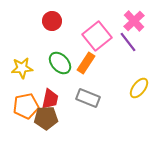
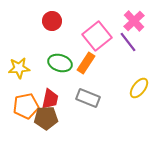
green ellipse: rotated 30 degrees counterclockwise
yellow star: moved 3 px left
